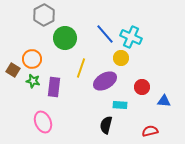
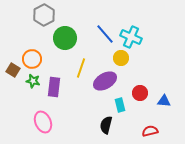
red circle: moved 2 px left, 6 px down
cyan rectangle: rotated 72 degrees clockwise
